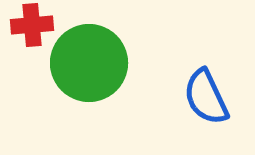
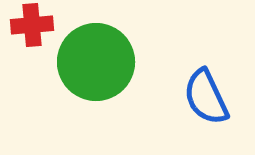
green circle: moved 7 px right, 1 px up
